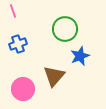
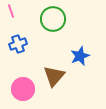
pink line: moved 2 px left
green circle: moved 12 px left, 10 px up
